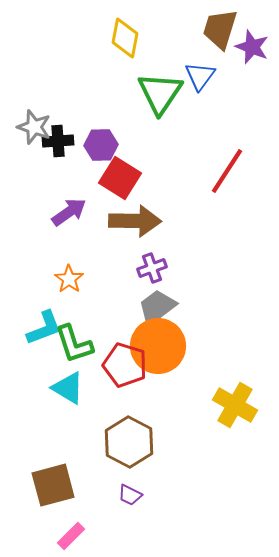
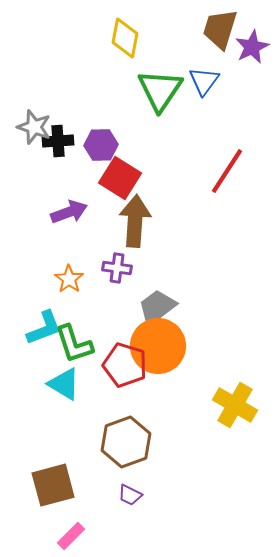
purple star: rotated 24 degrees clockwise
blue triangle: moved 4 px right, 5 px down
green triangle: moved 3 px up
purple arrow: rotated 15 degrees clockwise
brown arrow: rotated 87 degrees counterclockwise
purple cross: moved 35 px left; rotated 28 degrees clockwise
cyan triangle: moved 4 px left, 4 px up
brown hexagon: moved 3 px left; rotated 12 degrees clockwise
